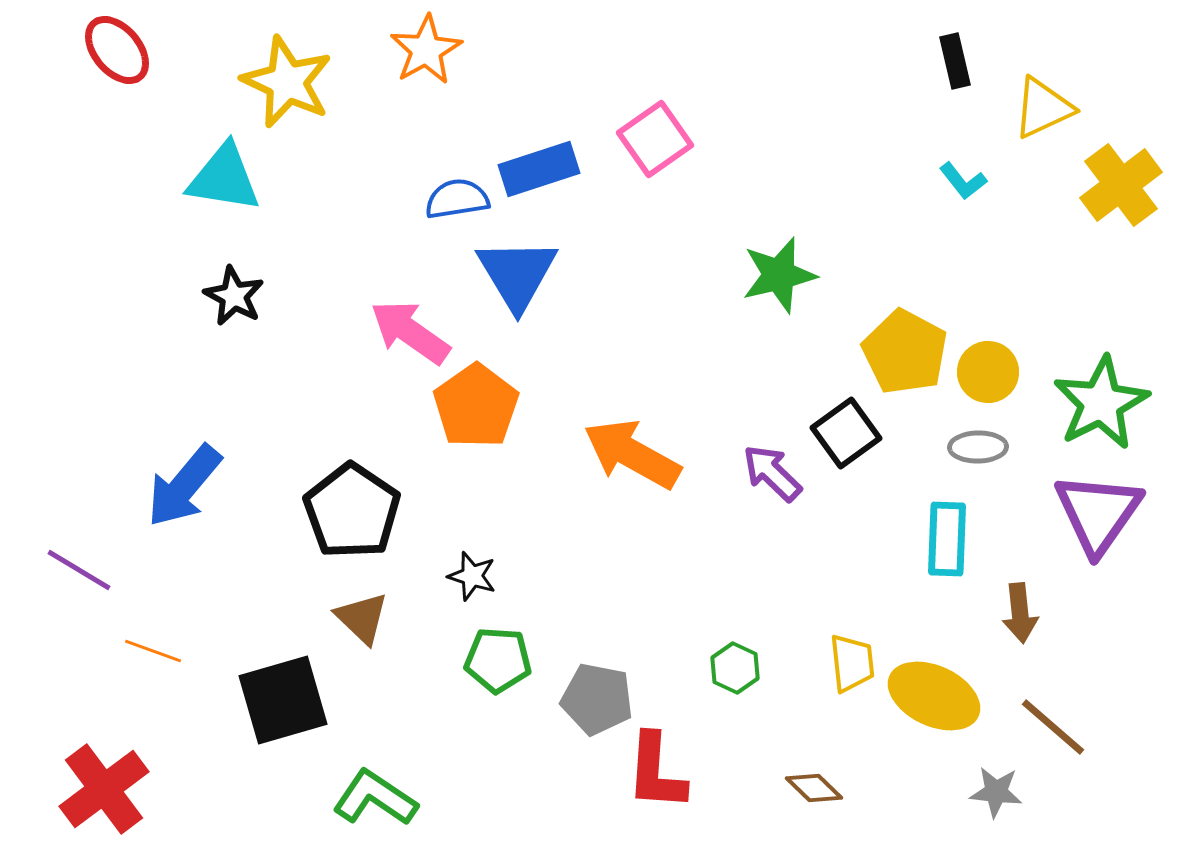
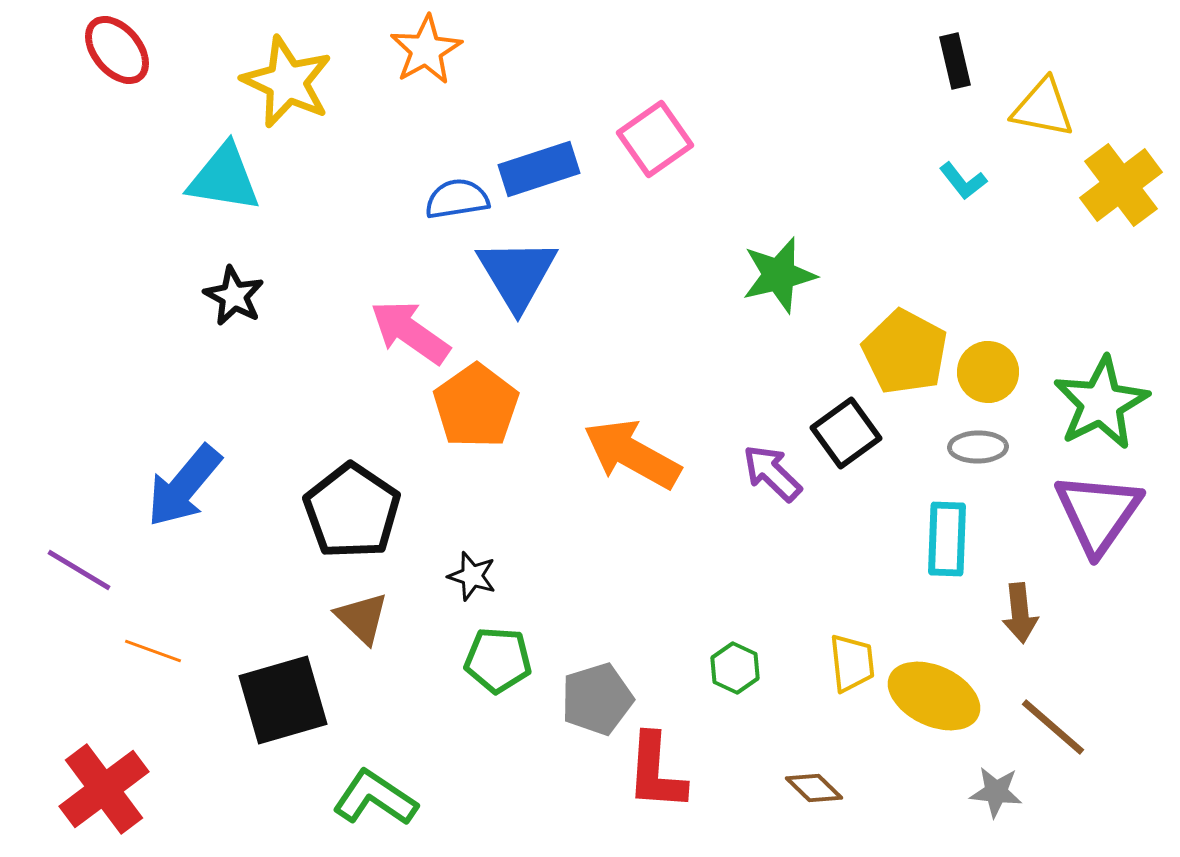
yellow triangle at (1043, 108): rotated 36 degrees clockwise
gray pentagon at (597, 699): rotated 28 degrees counterclockwise
